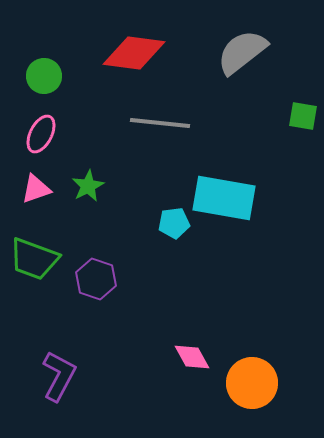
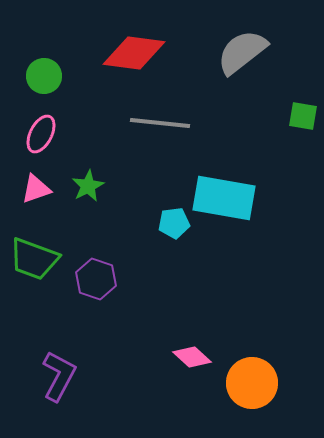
pink diamond: rotated 18 degrees counterclockwise
